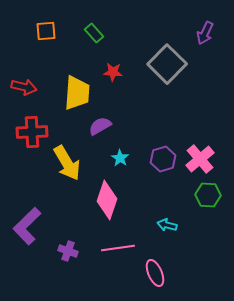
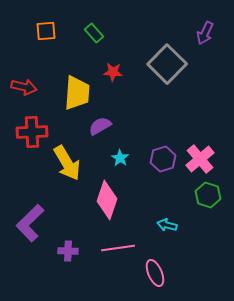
green hexagon: rotated 15 degrees clockwise
purple L-shape: moved 3 px right, 3 px up
purple cross: rotated 18 degrees counterclockwise
